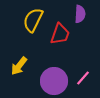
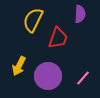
red trapezoid: moved 2 px left, 4 px down
yellow arrow: rotated 12 degrees counterclockwise
purple circle: moved 6 px left, 5 px up
